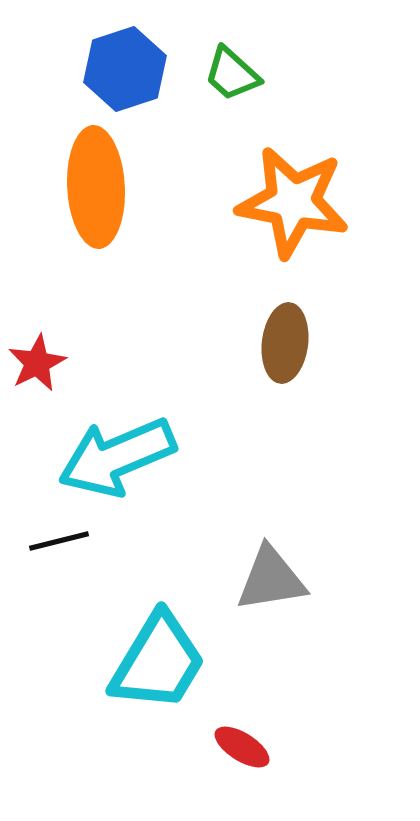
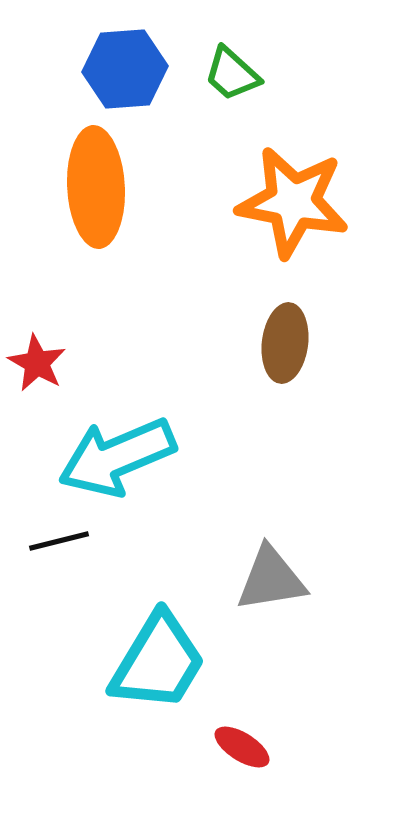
blue hexagon: rotated 14 degrees clockwise
red star: rotated 16 degrees counterclockwise
